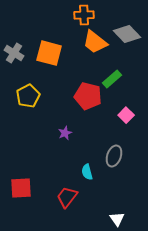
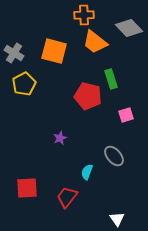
gray diamond: moved 2 px right, 6 px up
orange square: moved 5 px right, 2 px up
green rectangle: moved 1 px left; rotated 66 degrees counterclockwise
yellow pentagon: moved 4 px left, 12 px up
pink square: rotated 28 degrees clockwise
purple star: moved 5 px left, 5 px down
gray ellipse: rotated 60 degrees counterclockwise
cyan semicircle: rotated 35 degrees clockwise
red square: moved 6 px right
